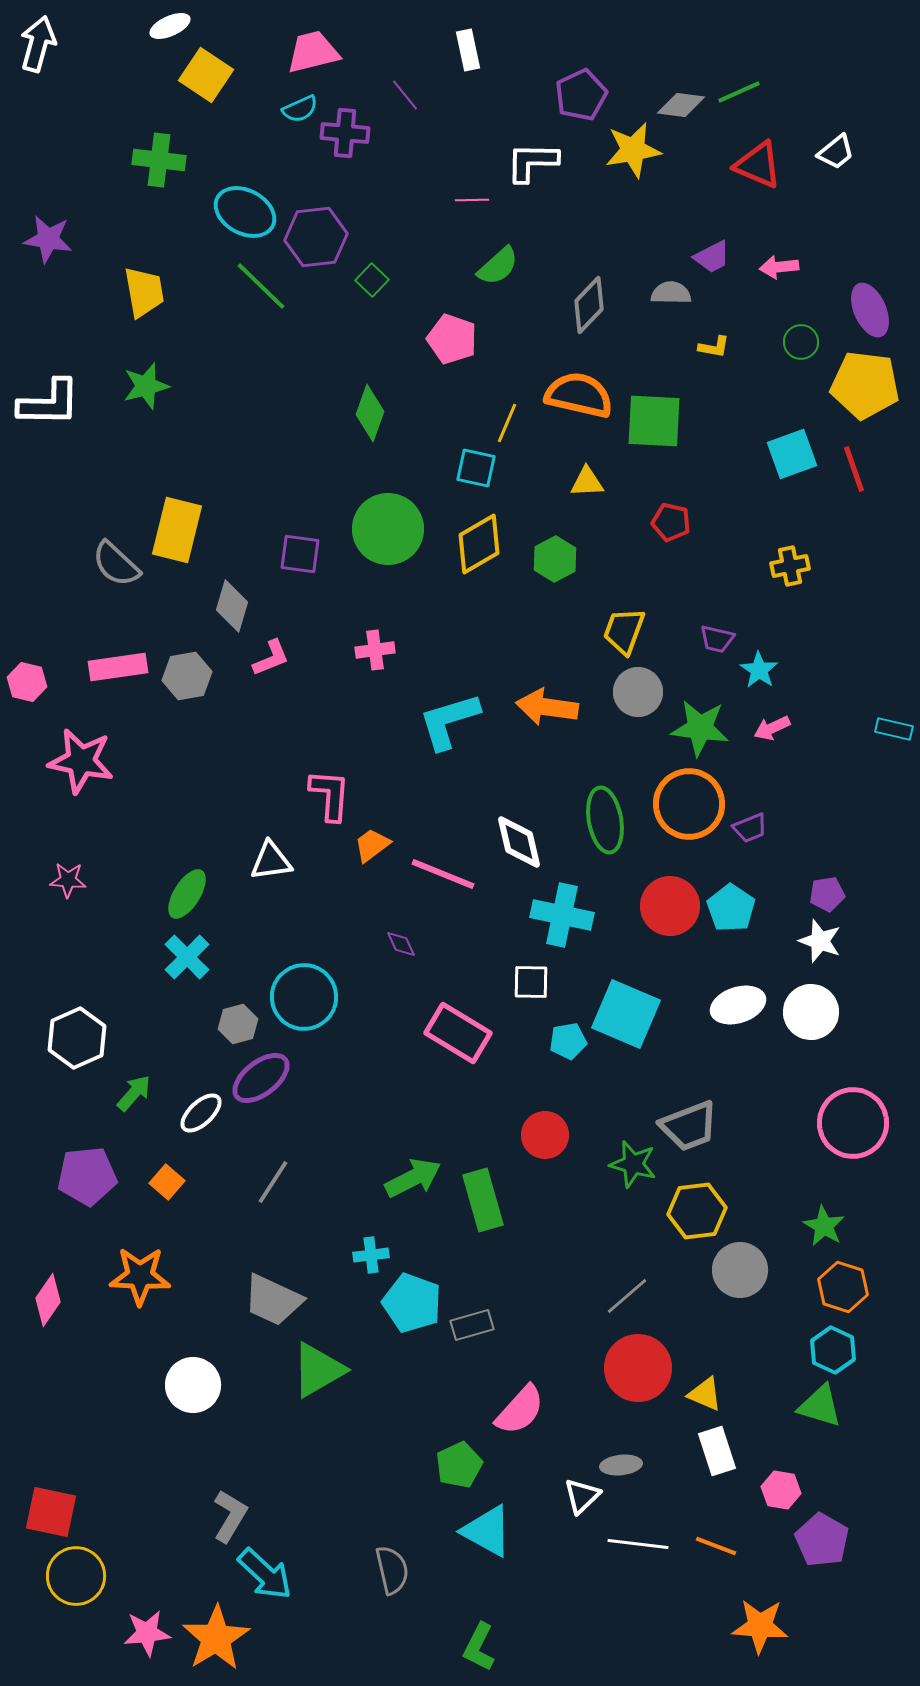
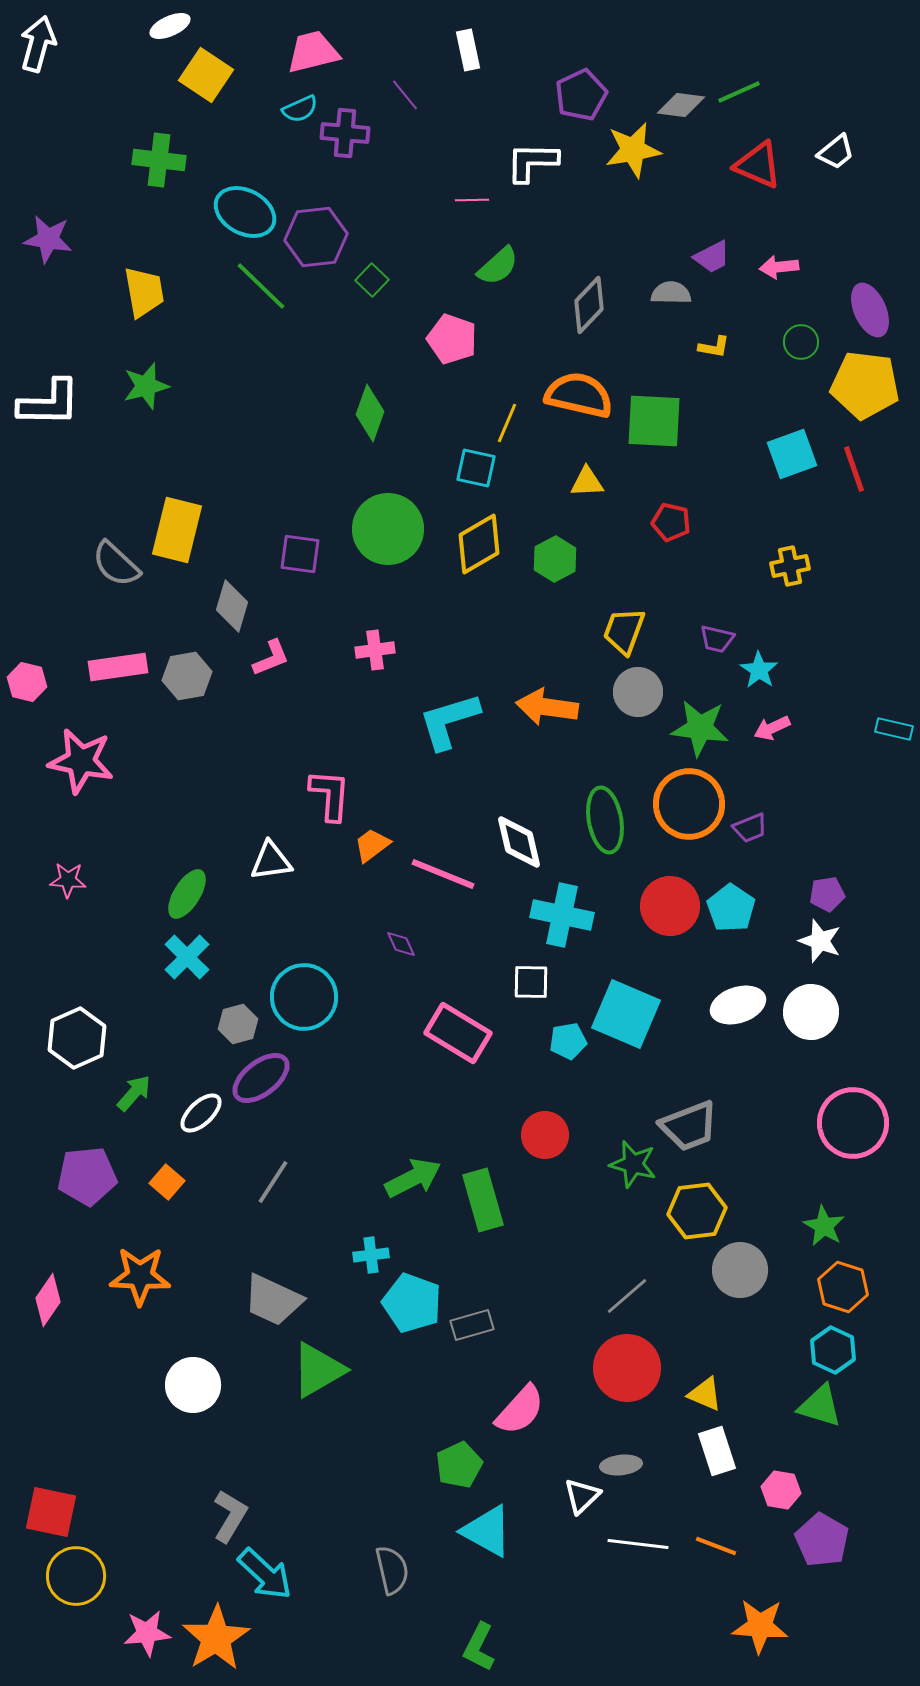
red circle at (638, 1368): moved 11 px left
